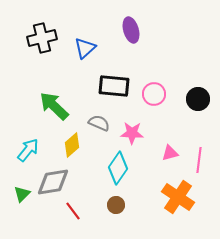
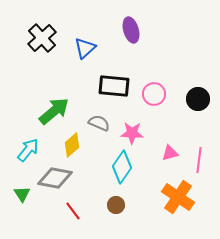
black cross: rotated 28 degrees counterclockwise
green arrow: moved 5 px down; rotated 96 degrees clockwise
cyan diamond: moved 4 px right, 1 px up
gray diamond: moved 2 px right, 4 px up; rotated 20 degrees clockwise
green triangle: rotated 18 degrees counterclockwise
